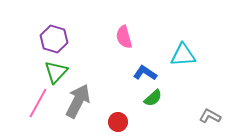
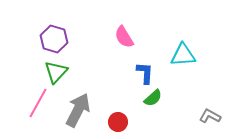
pink semicircle: rotated 15 degrees counterclockwise
blue L-shape: rotated 60 degrees clockwise
gray arrow: moved 9 px down
